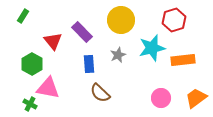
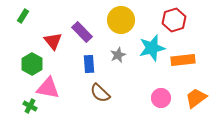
green cross: moved 2 px down
